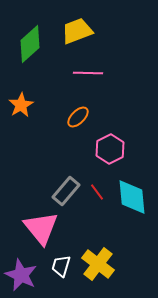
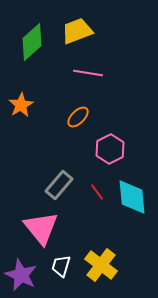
green diamond: moved 2 px right, 2 px up
pink line: rotated 8 degrees clockwise
gray rectangle: moved 7 px left, 6 px up
yellow cross: moved 3 px right, 1 px down
